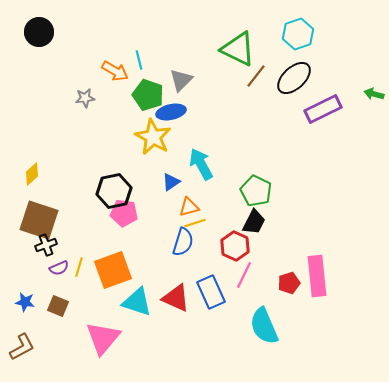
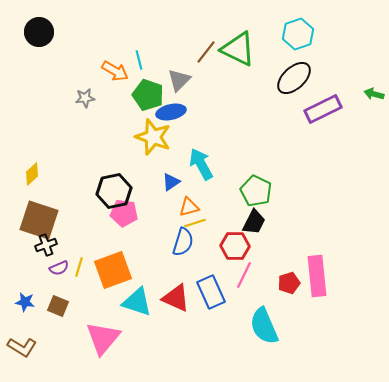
brown line at (256, 76): moved 50 px left, 24 px up
gray triangle at (181, 80): moved 2 px left
yellow star at (153, 137): rotated 9 degrees counterclockwise
red hexagon at (235, 246): rotated 24 degrees counterclockwise
brown L-shape at (22, 347): rotated 60 degrees clockwise
